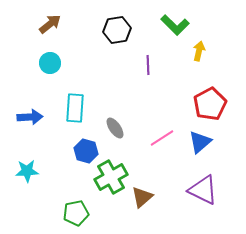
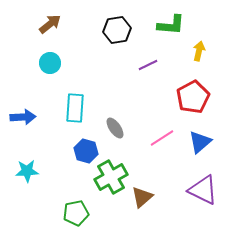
green L-shape: moved 4 px left; rotated 40 degrees counterclockwise
purple line: rotated 66 degrees clockwise
red pentagon: moved 17 px left, 7 px up
blue arrow: moved 7 px left
